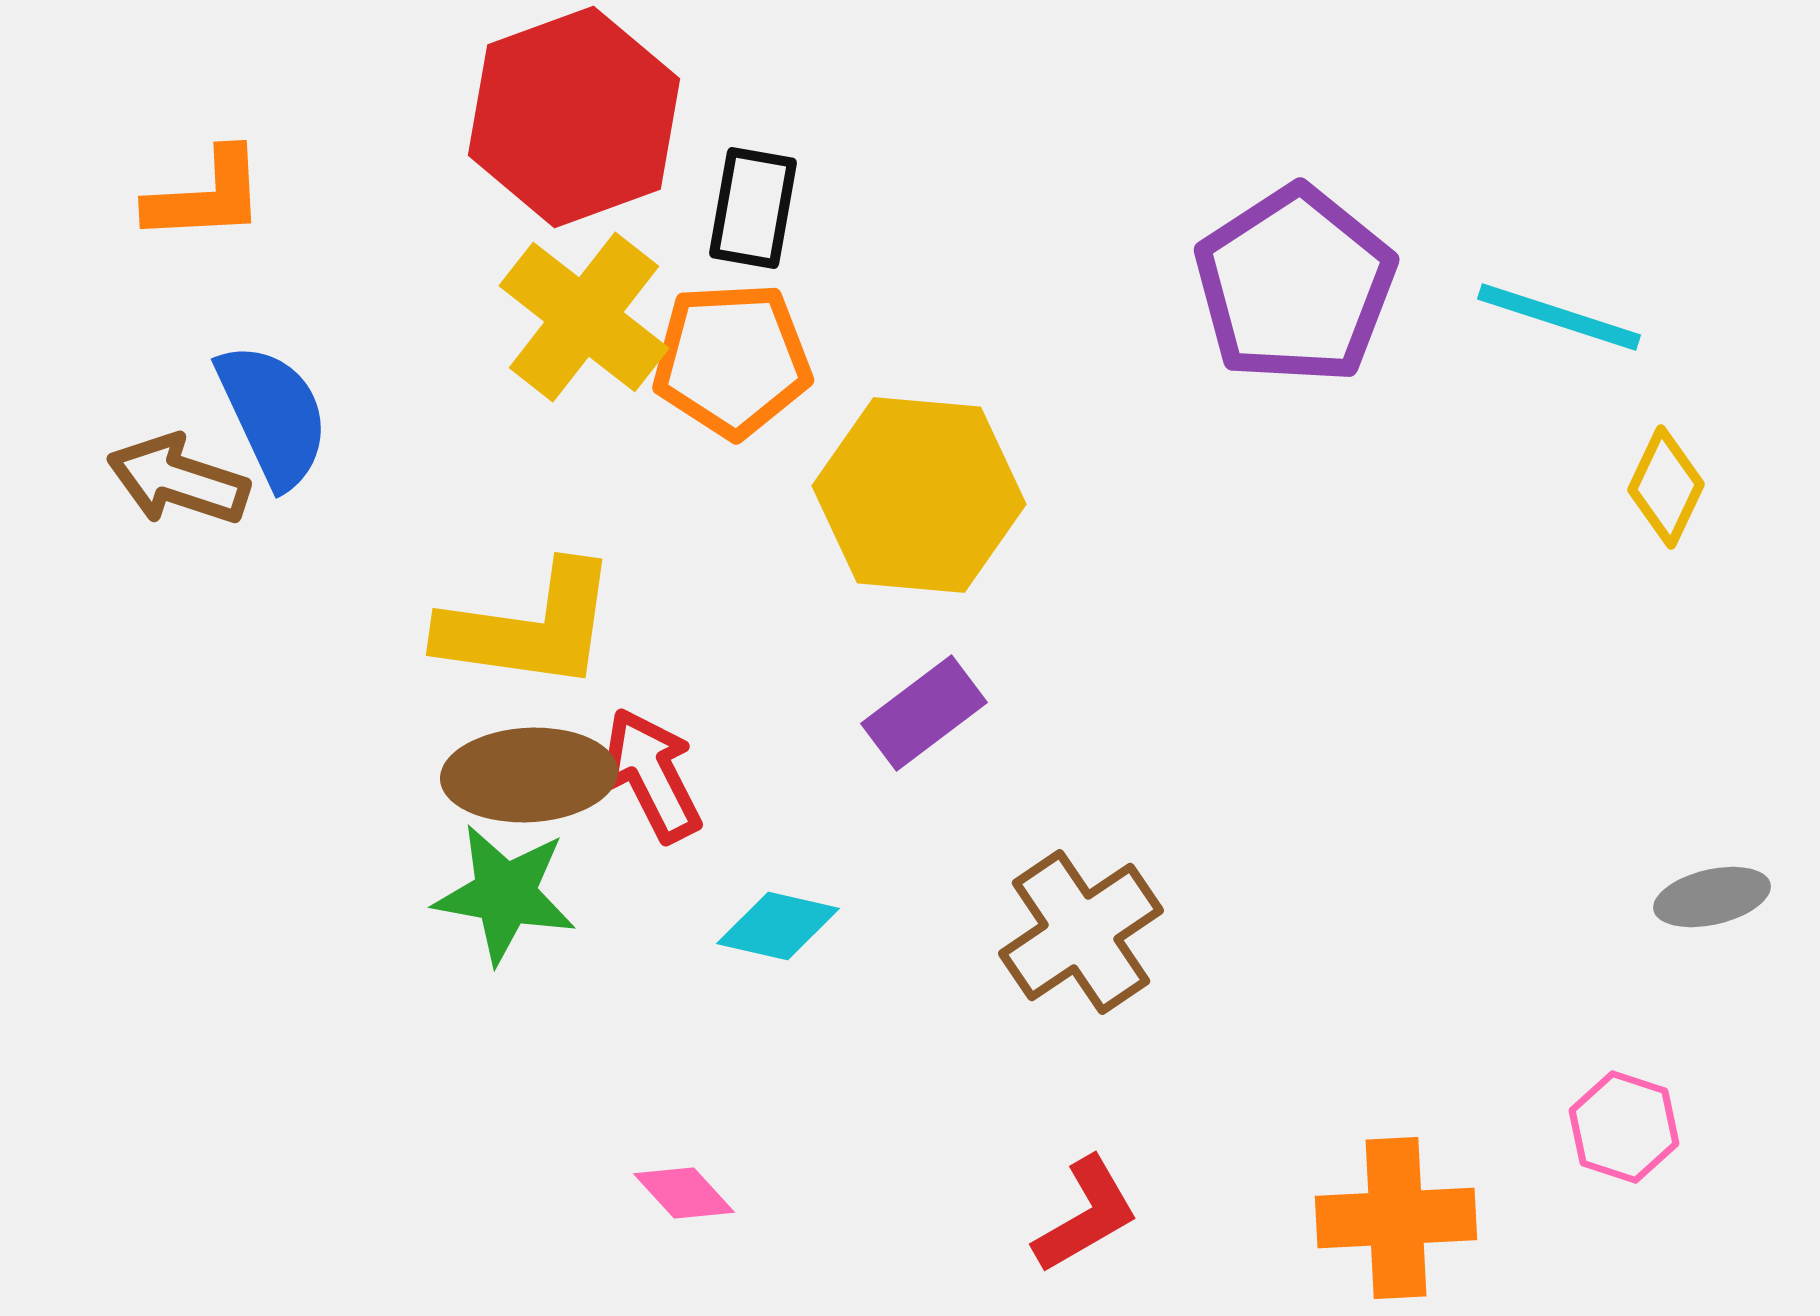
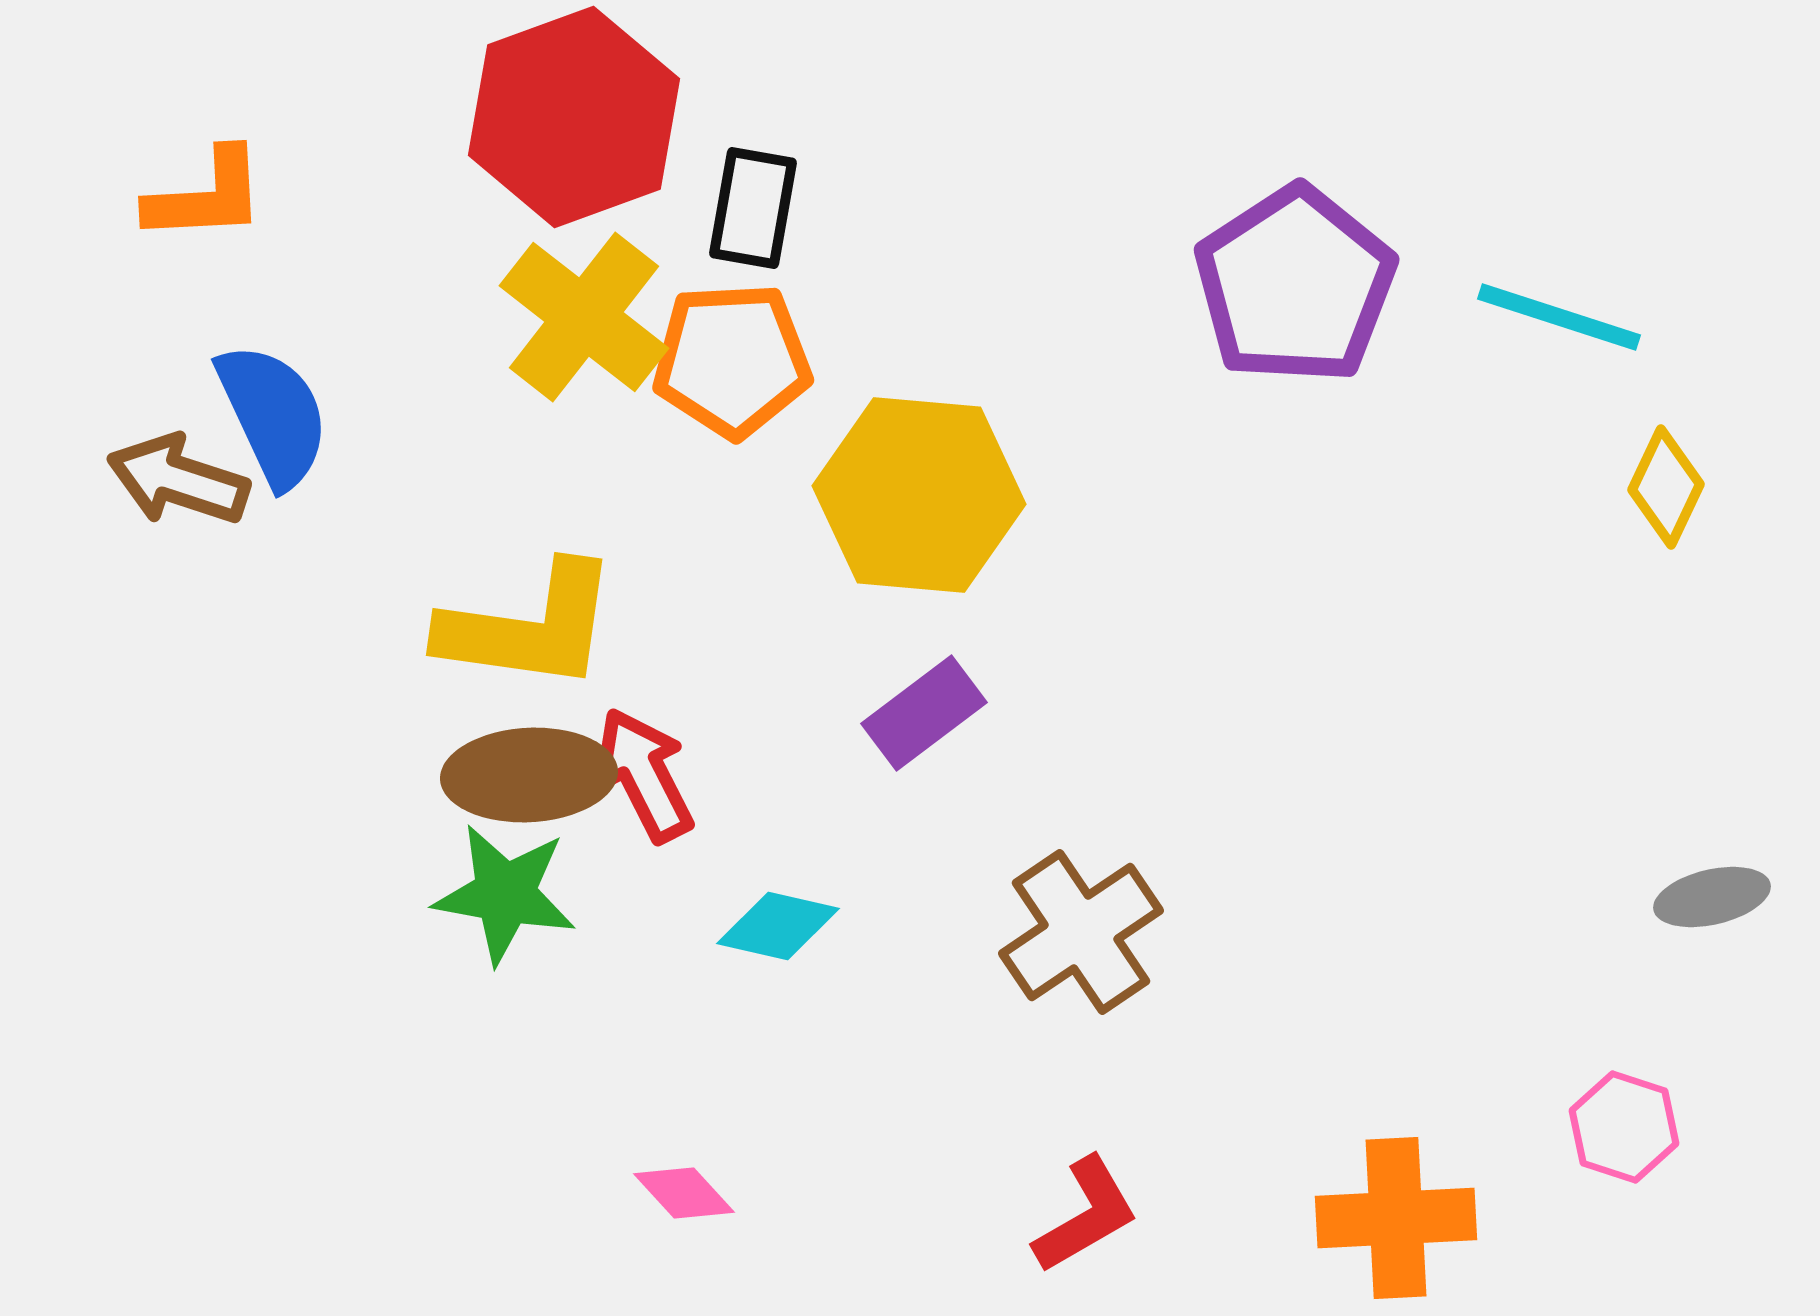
red arrow: moved 8 px left
